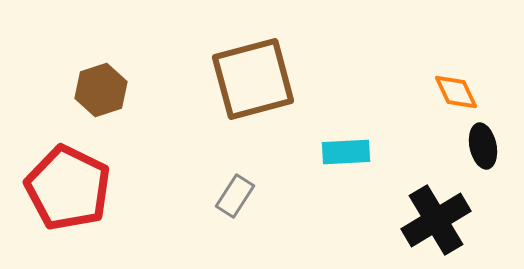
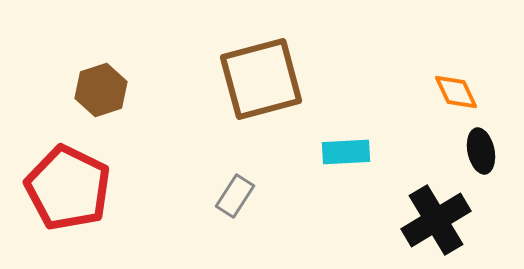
brown square: moved 8 px right
black ellipse: moved 2 px left, 5 px down
